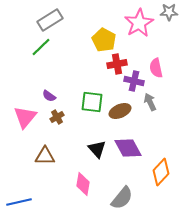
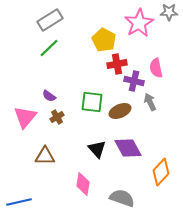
green line: moved 8 px right, 1 px down
gray semicircle: rotated 110 degrees counterclockwise
